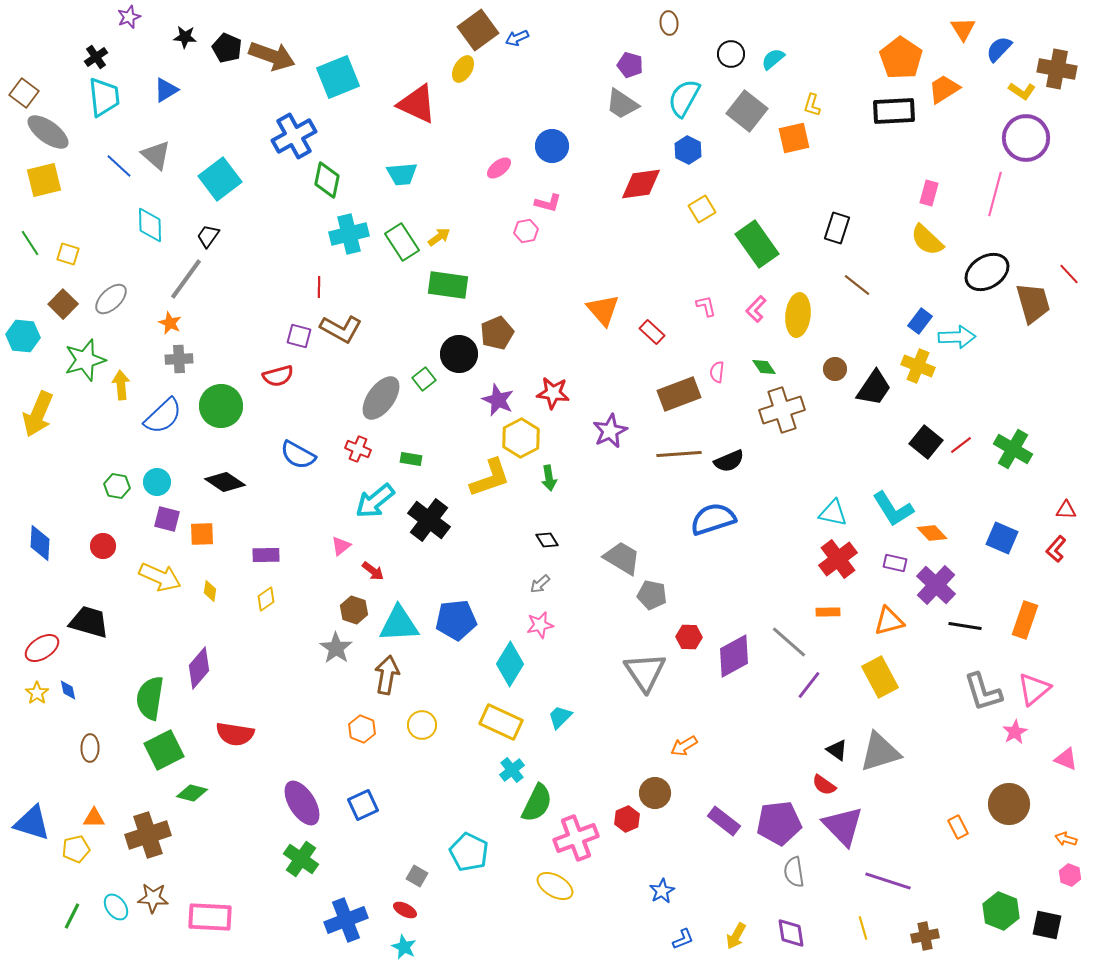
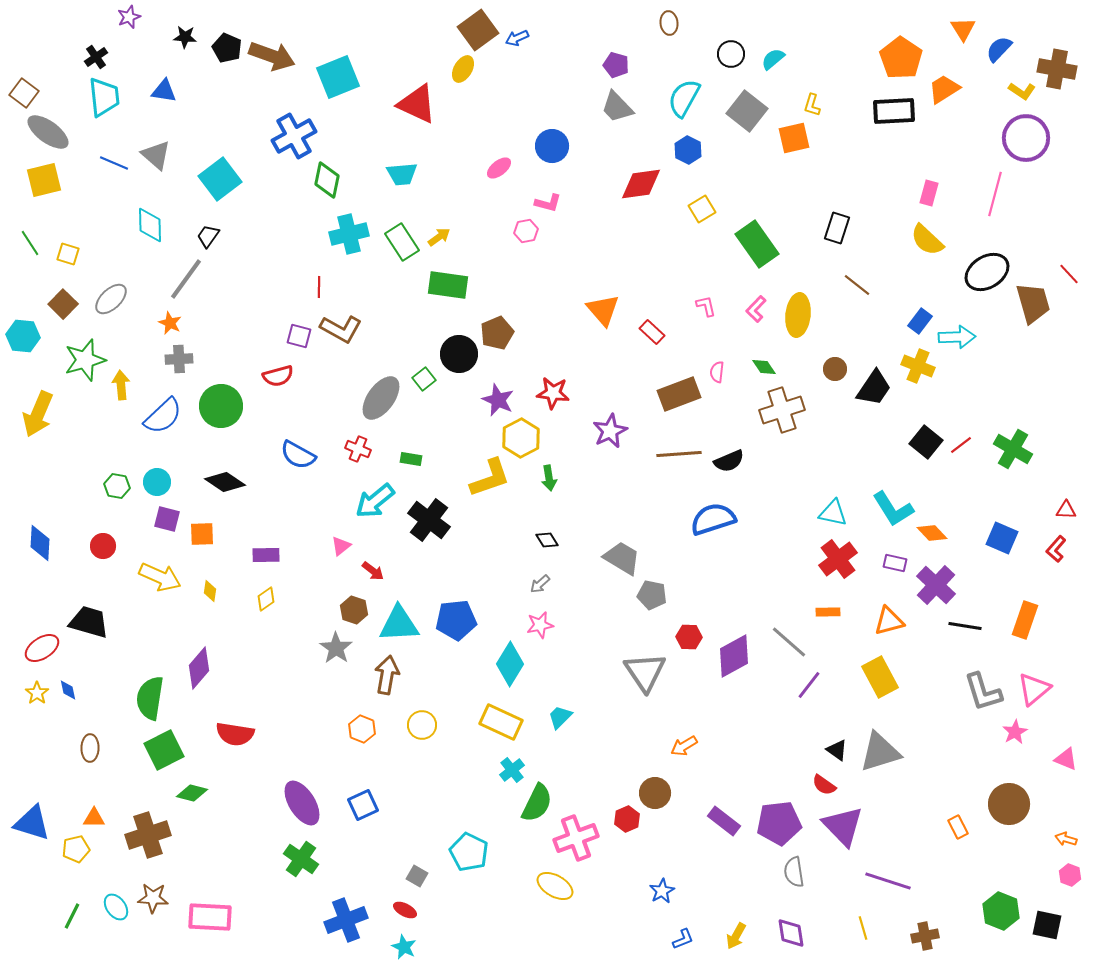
purple pentagon at (630, 65): moved 14 px left
blue triangle at (166, 90): moved 2 px left, 1 px down; rotated 40 degrees clockwise
gray trapezoid at (622, 104): moved 5 px left, 3 px down; rotated 12 degrees clockwise
blue line at (119, 166): moved 5 px left, 3 px up; rotated 20 degrees counterclockwise
